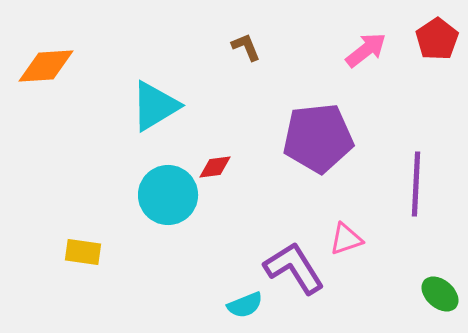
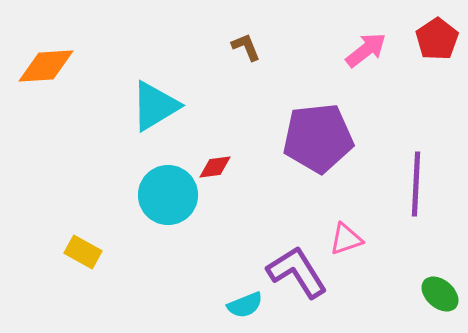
yellow rectangle: rotated 21 degrees clockwise
purple L-shape: moved 3 px right, 4 px down
